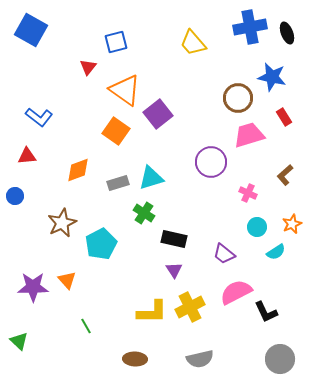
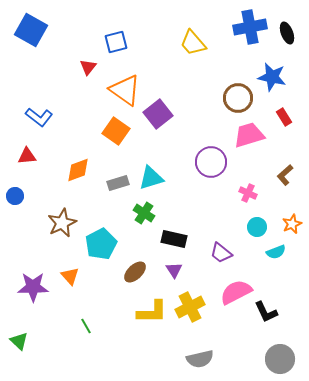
cyan semicircle at (276, 252): rotated 12 degrees clockwise
purple trapezoid at (224, 254): moved 3 px left, 1 px up
orange triangle at (67, 280): moved 3 px right, 4 px up
brown ellipse at (135, 359): moved 87 px up; rotated 45 degrees counterclockwise
